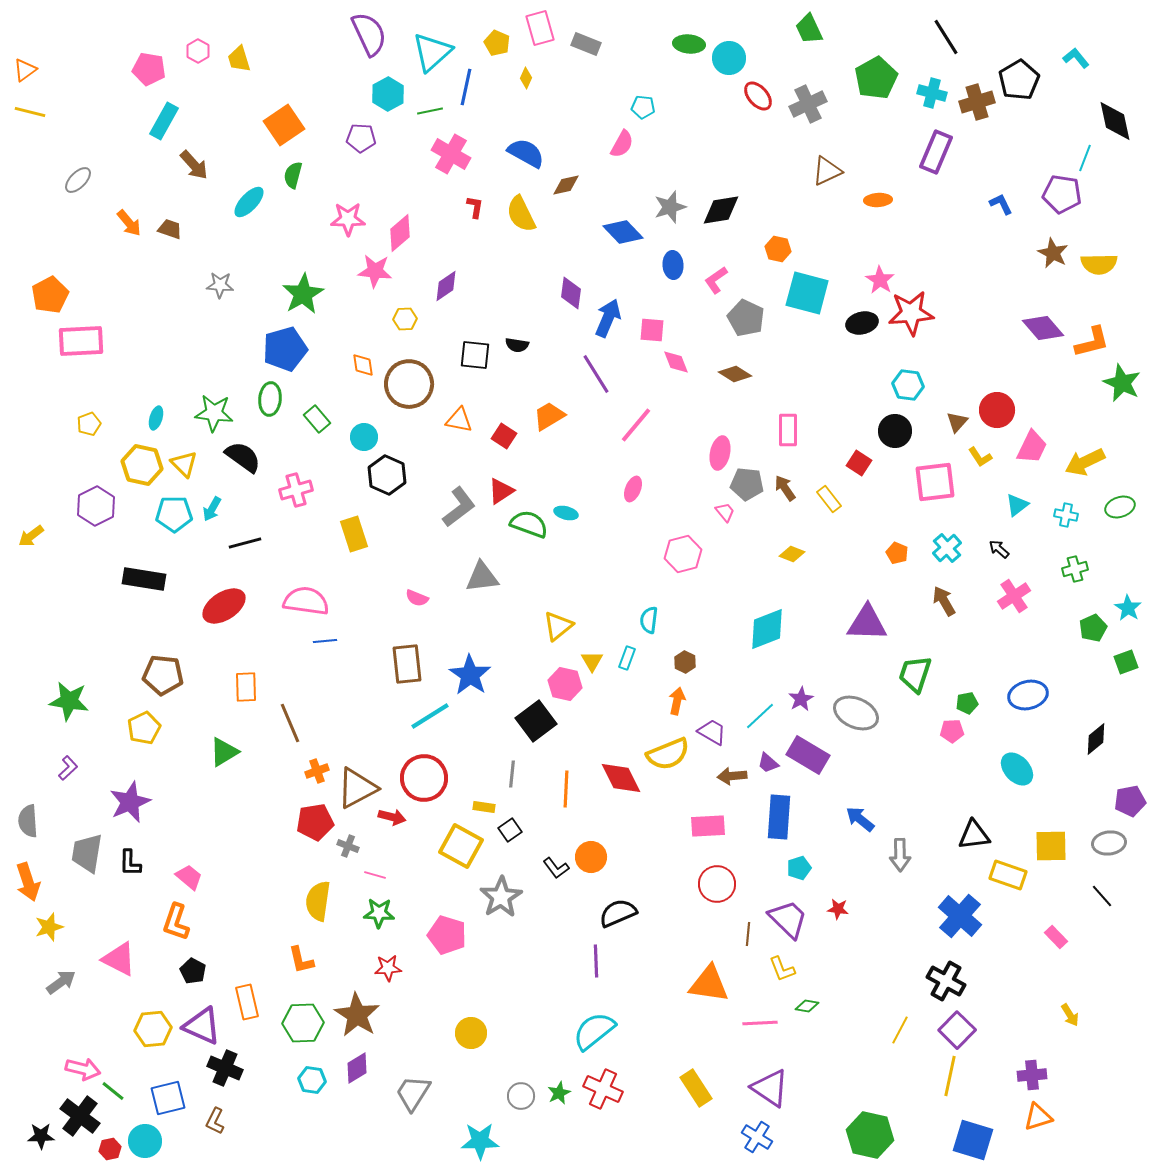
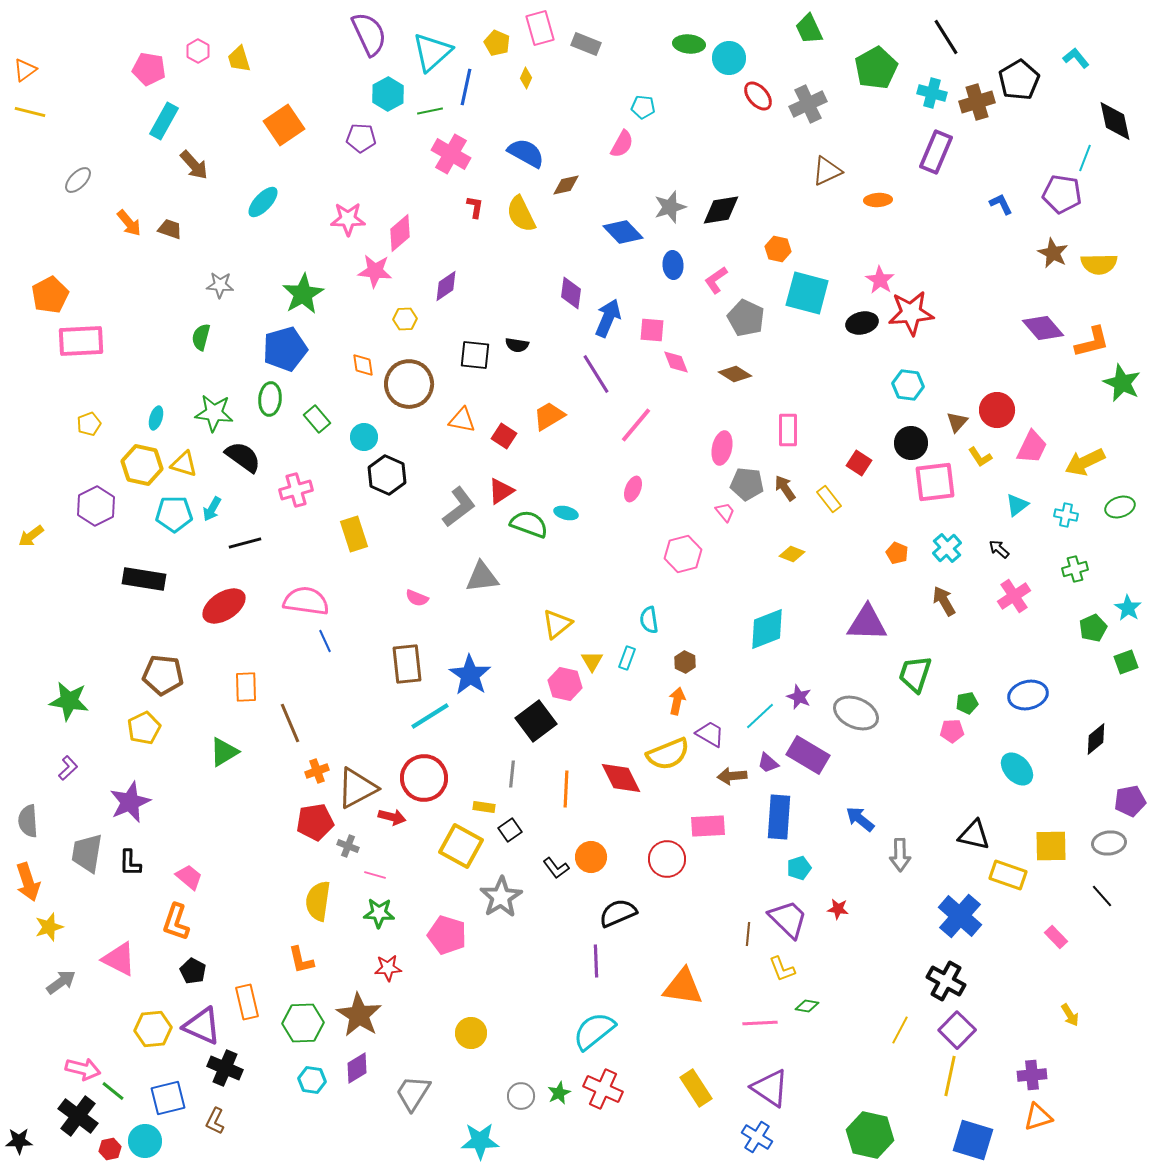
green pentagon at (876, 78): moved 10 px up
green semicircle at (293, 175): moved 92 px left, 162 px down
cyan ellipse at (249, 202): moved 14 px right
orange triangle at (459, 420): moved 3 px right
black circle at (895, 431): moved 16 px right, 12 px down
pink ellipse at (720, 453): moved 2 px right, 5 px up
yellow triangle at (184, 464): rotated 28 degrees counterclockwise
cyan semicircle at (649, 620): rotated 16 degrees counterclockwise
yellow triangle at (558, 626): moved 1 px left, 2 px up
blue line at (325, 641): rotated 70 degrees clockwise
purple star at (801, 699): moved 2 px left, 2 px up; rotated 20 degrees counterclockwise
purple trapezoid at (712, 732): moved 2 px left, 2 px down
black triangle at (974, 835): rotated 20 degrees clockwise
red circle at (717, 884): moved 50 px left, 25 px up
orange triangle at (709, 984): moved 26 px left, 3 px down
brown star at (357, 1015): moved 2 px right
black cross at (80, 1116): moved 2 px left
black star at (41, 1136): moved 22 px left, 5 px down
